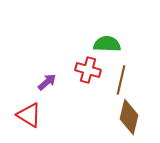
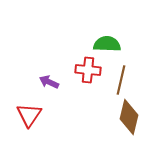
red cross: rotated 10 degrees counterclockwise
purple arrow: moved 2 px right; rotated 114 degrees counterclockwise
red triangle: rotated 32 degrees clockwise
